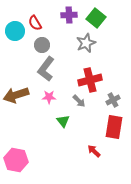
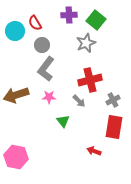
green square: moved 2 px down
red arrow: rotated 24 degrees counterclockwise
pink hexagon: moved 3 px up
